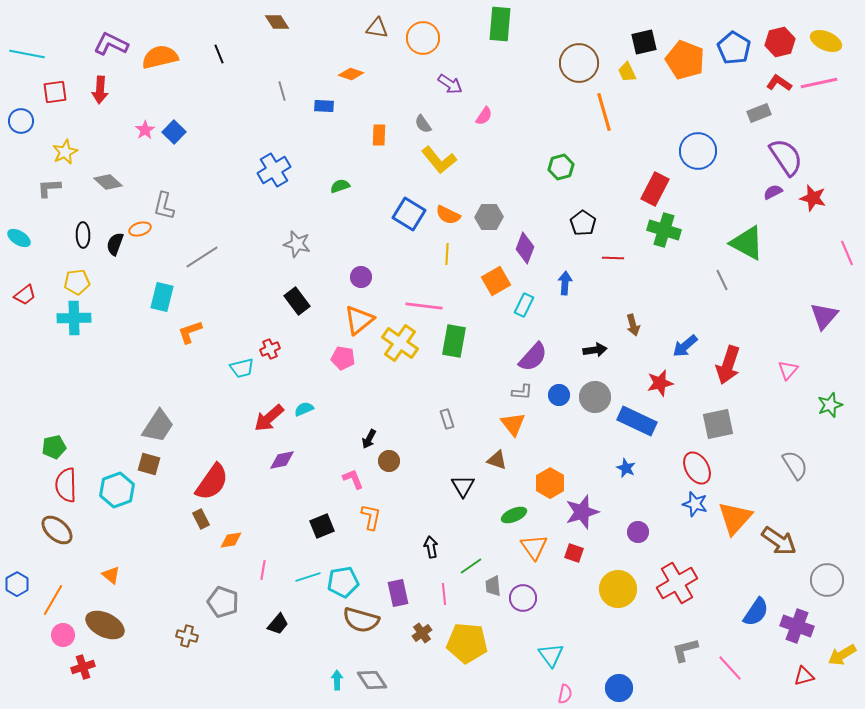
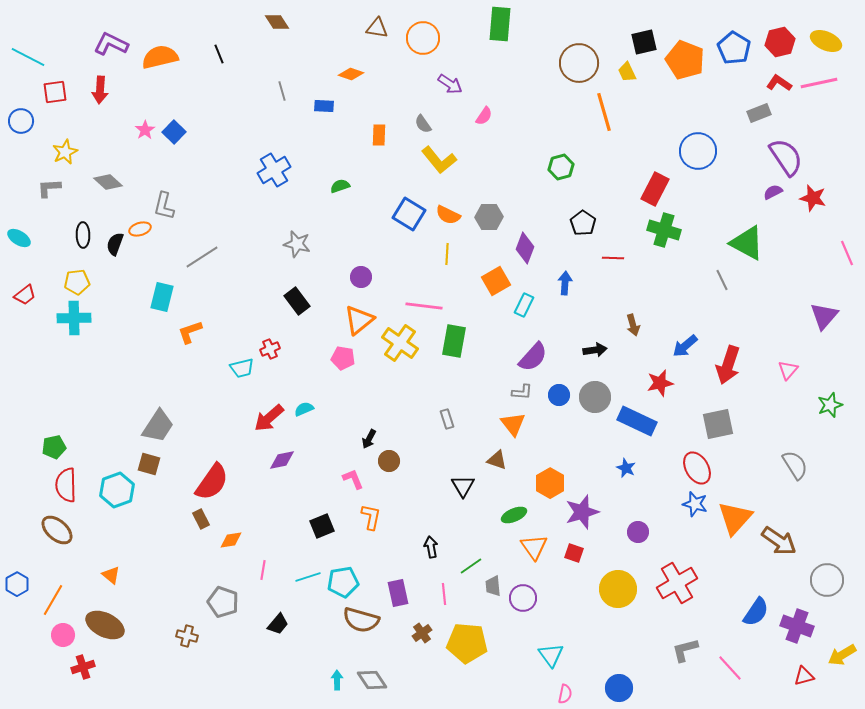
cyan line at (27, 54): moved 1 px right, 3 px down; rotated 16 degrees clockwise
